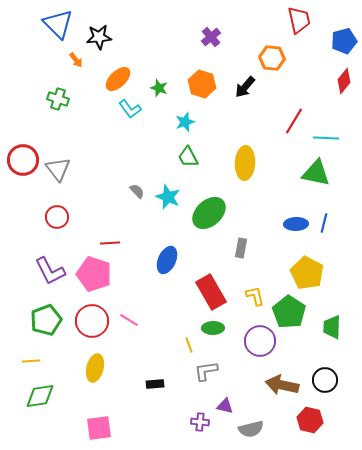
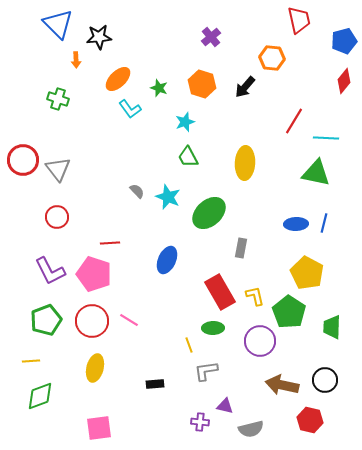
orange arrow at (76, 60): rotated 35 degrees clockwise
red rectangle at (211, 292): moved 9 px right
green diamond at (40, 396): rotated 12 degrees counterclockwise
